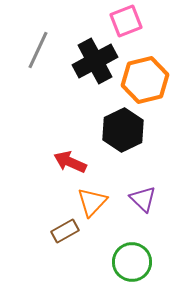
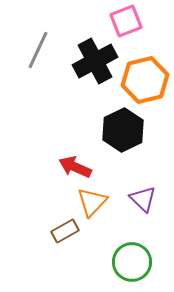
red arrow: moved 5 px right, 5 px down
